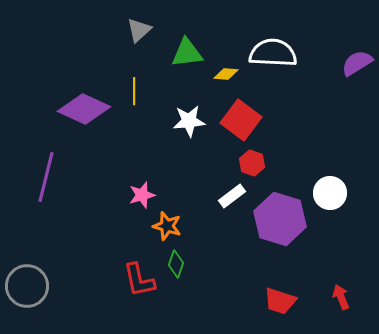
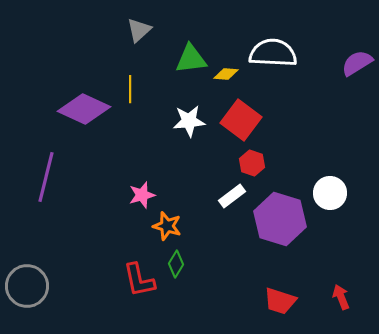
green triangle: moved 4 px right, 6 px down
yellow line: moved 4 px left, 2 px up
green diamond: rotated 12 degrees clockwise
